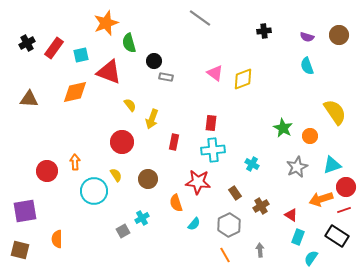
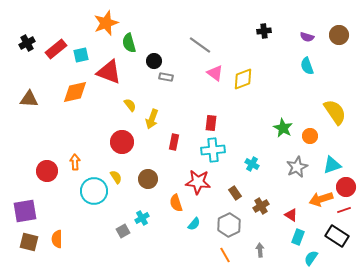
gray line at (200, 18): moved 27 px down
red rectangle at (54, 48): moved 2 px right, 1 px down; rotated 15 degrees clockwise
yellow semicircle at (116, 175): moved 2 px down
brown square at (20, 250): moved 9 px right, 8 px up
